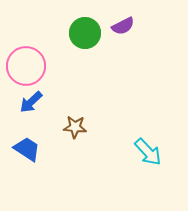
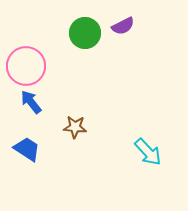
blue arrow: rotated 95 degrees clockwise
